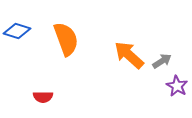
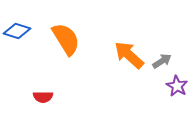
orange semicircle: rotated 12 degrees counterclockwise
